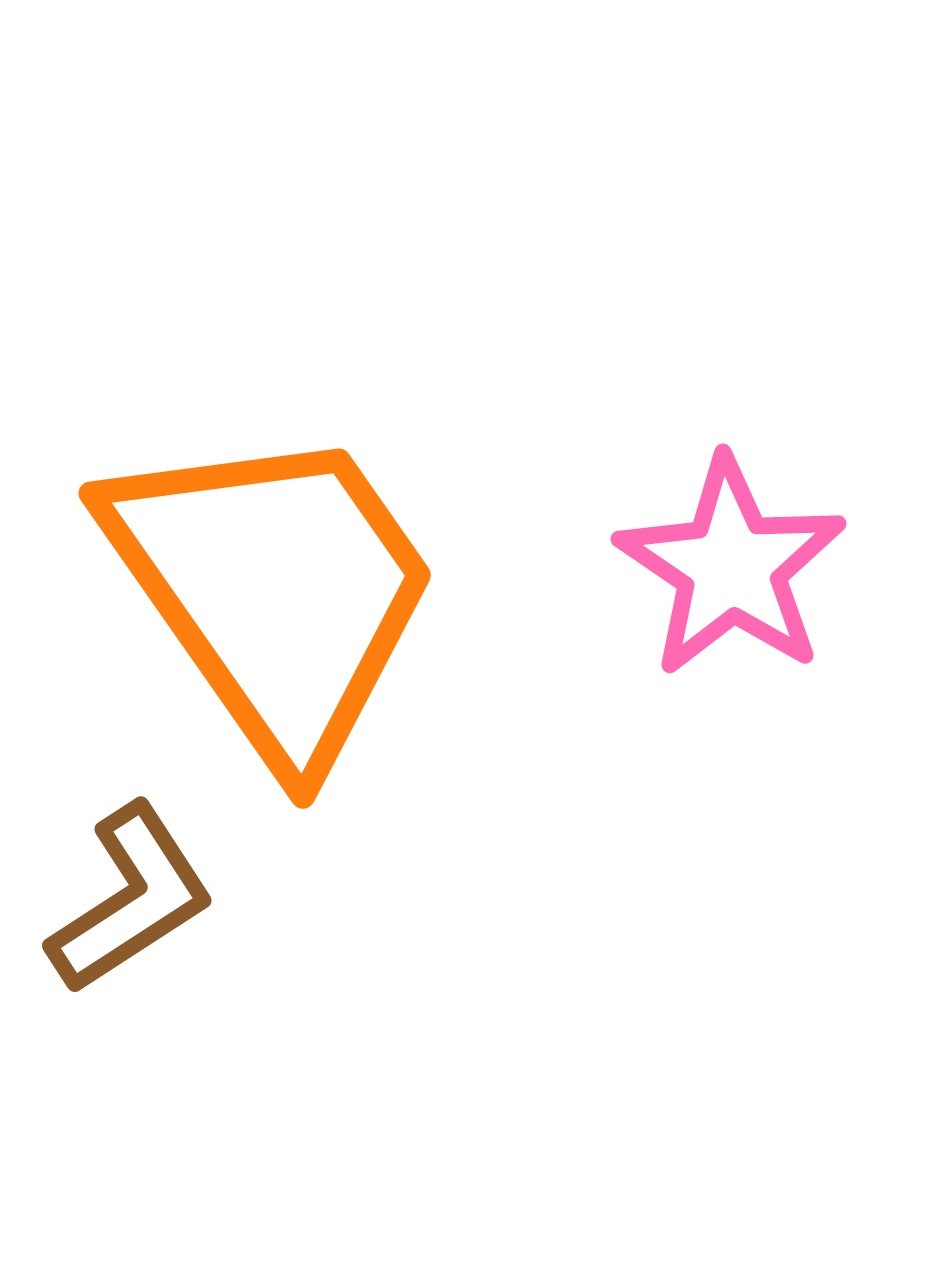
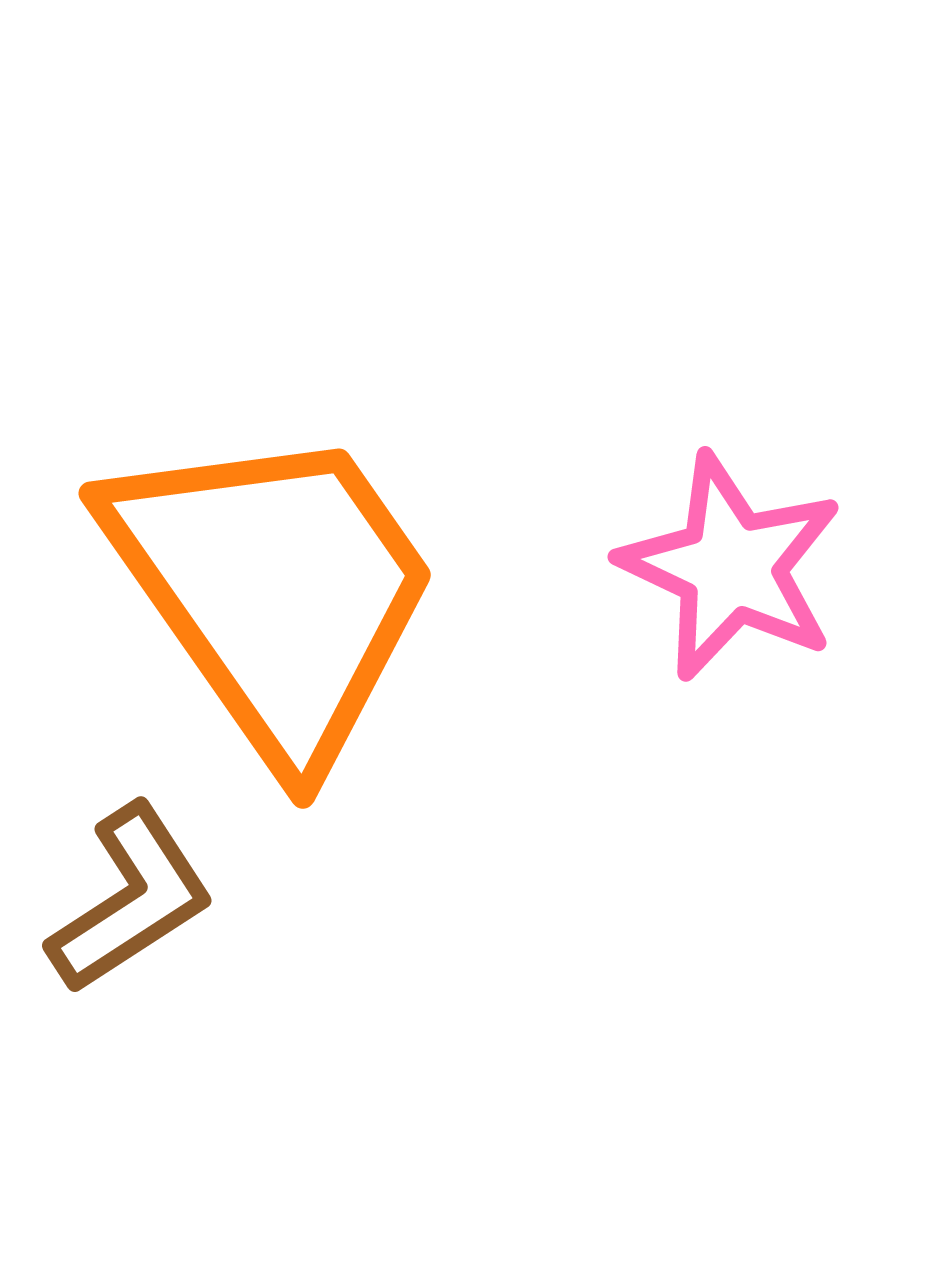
pink star: rotated 9 degrees counterclockwise
